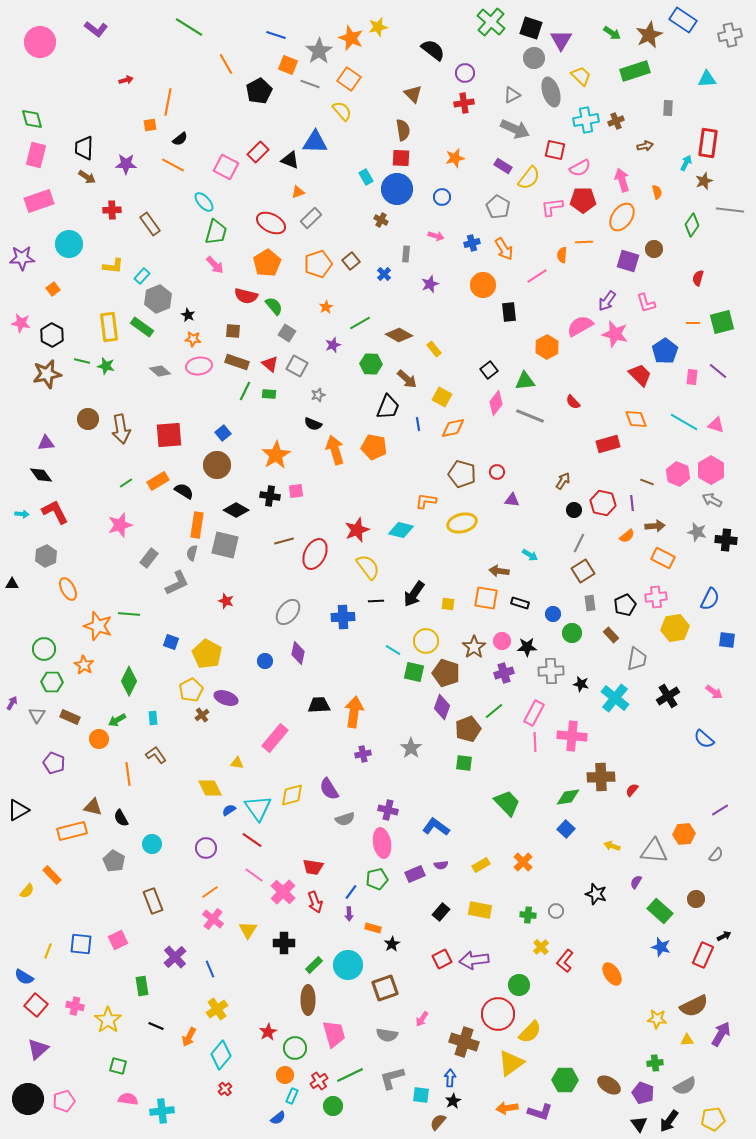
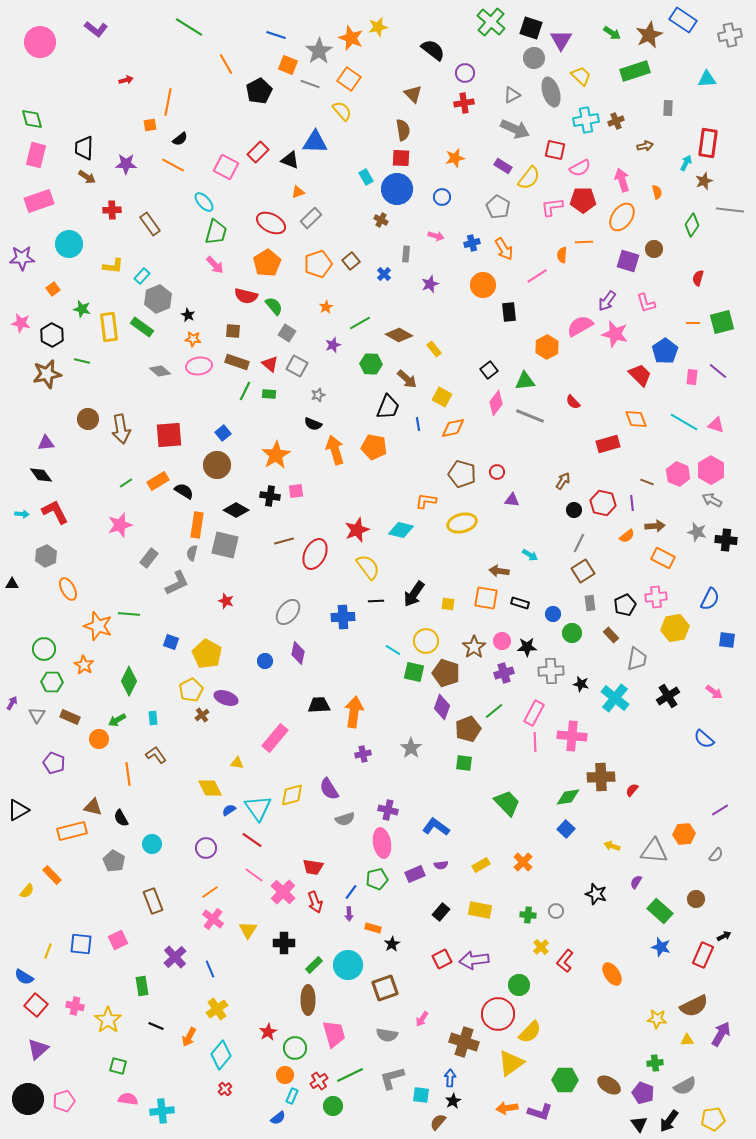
green star at (106, 366): moved 24 px left, 57 px up
